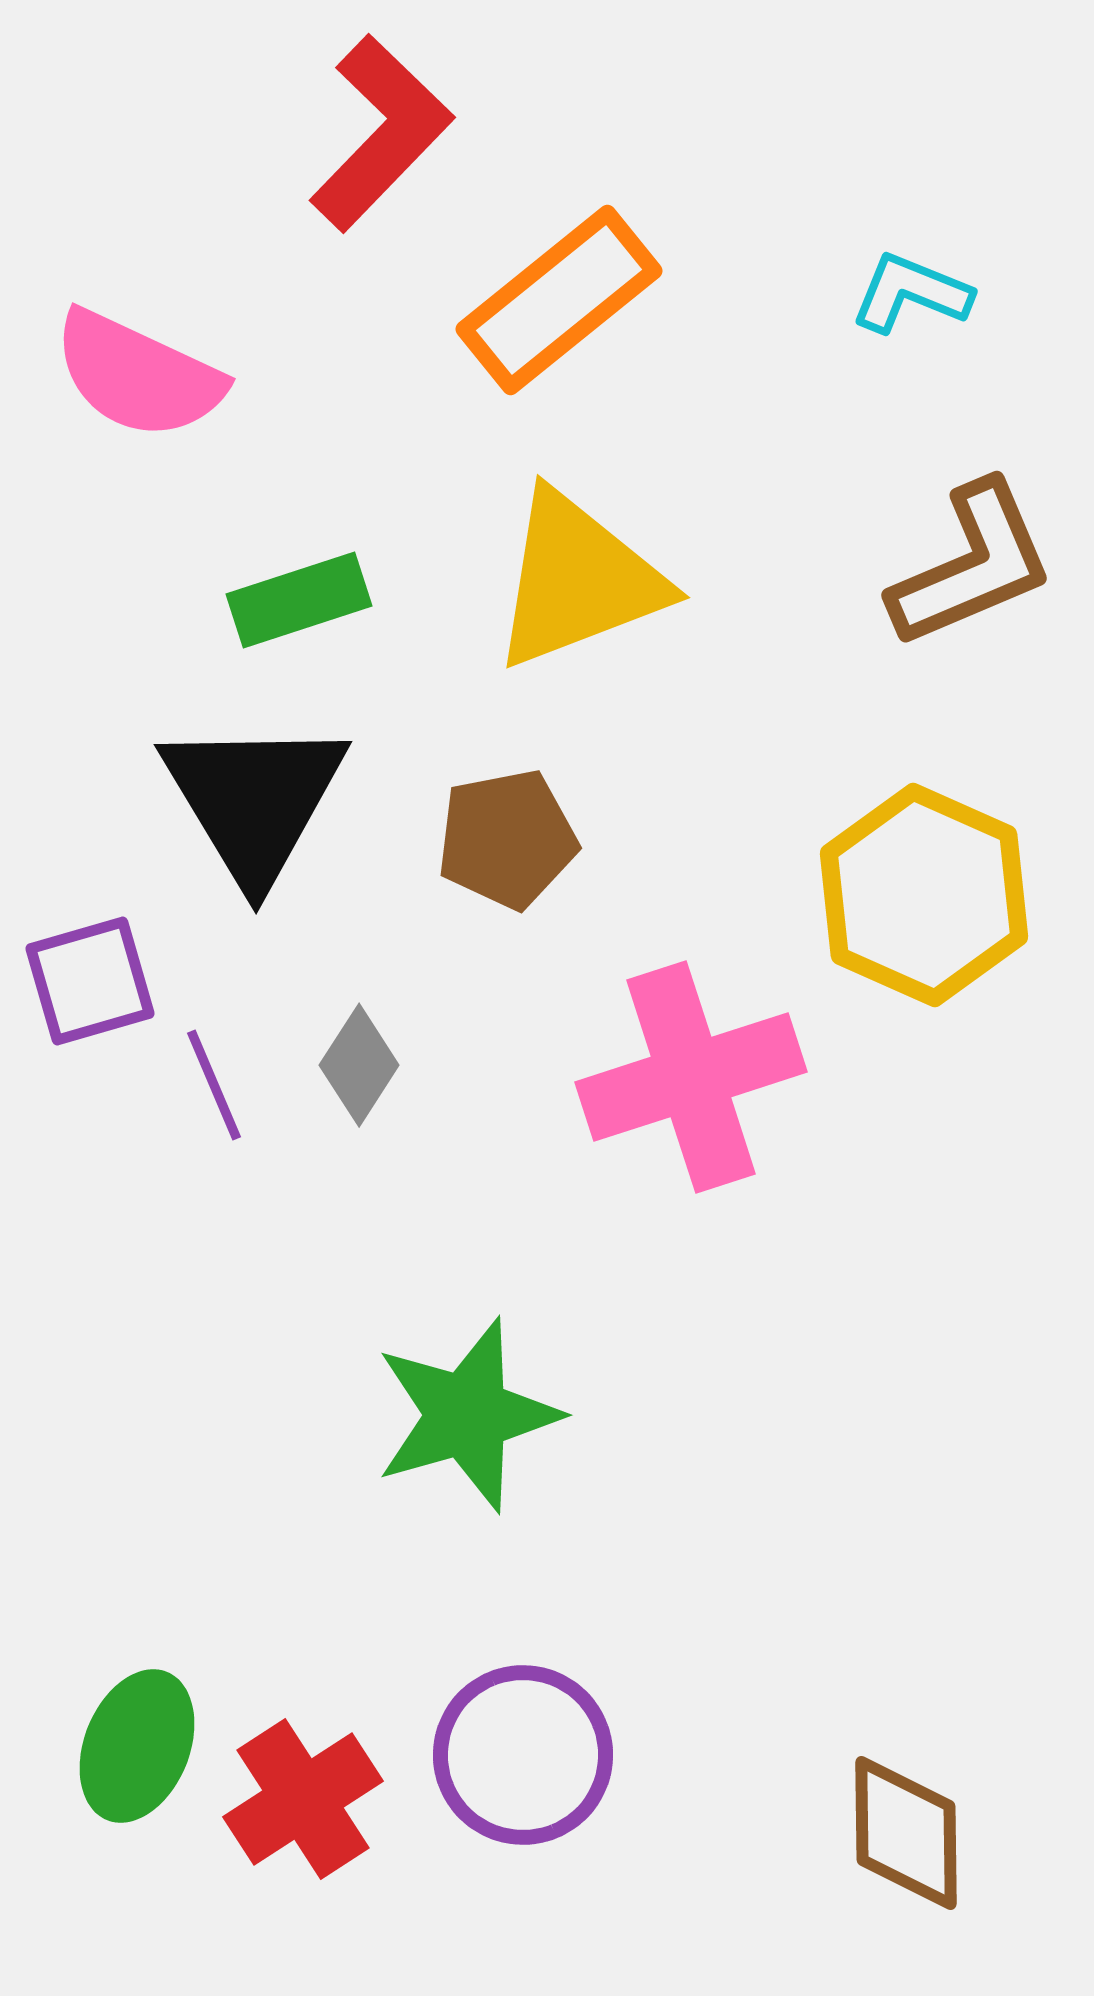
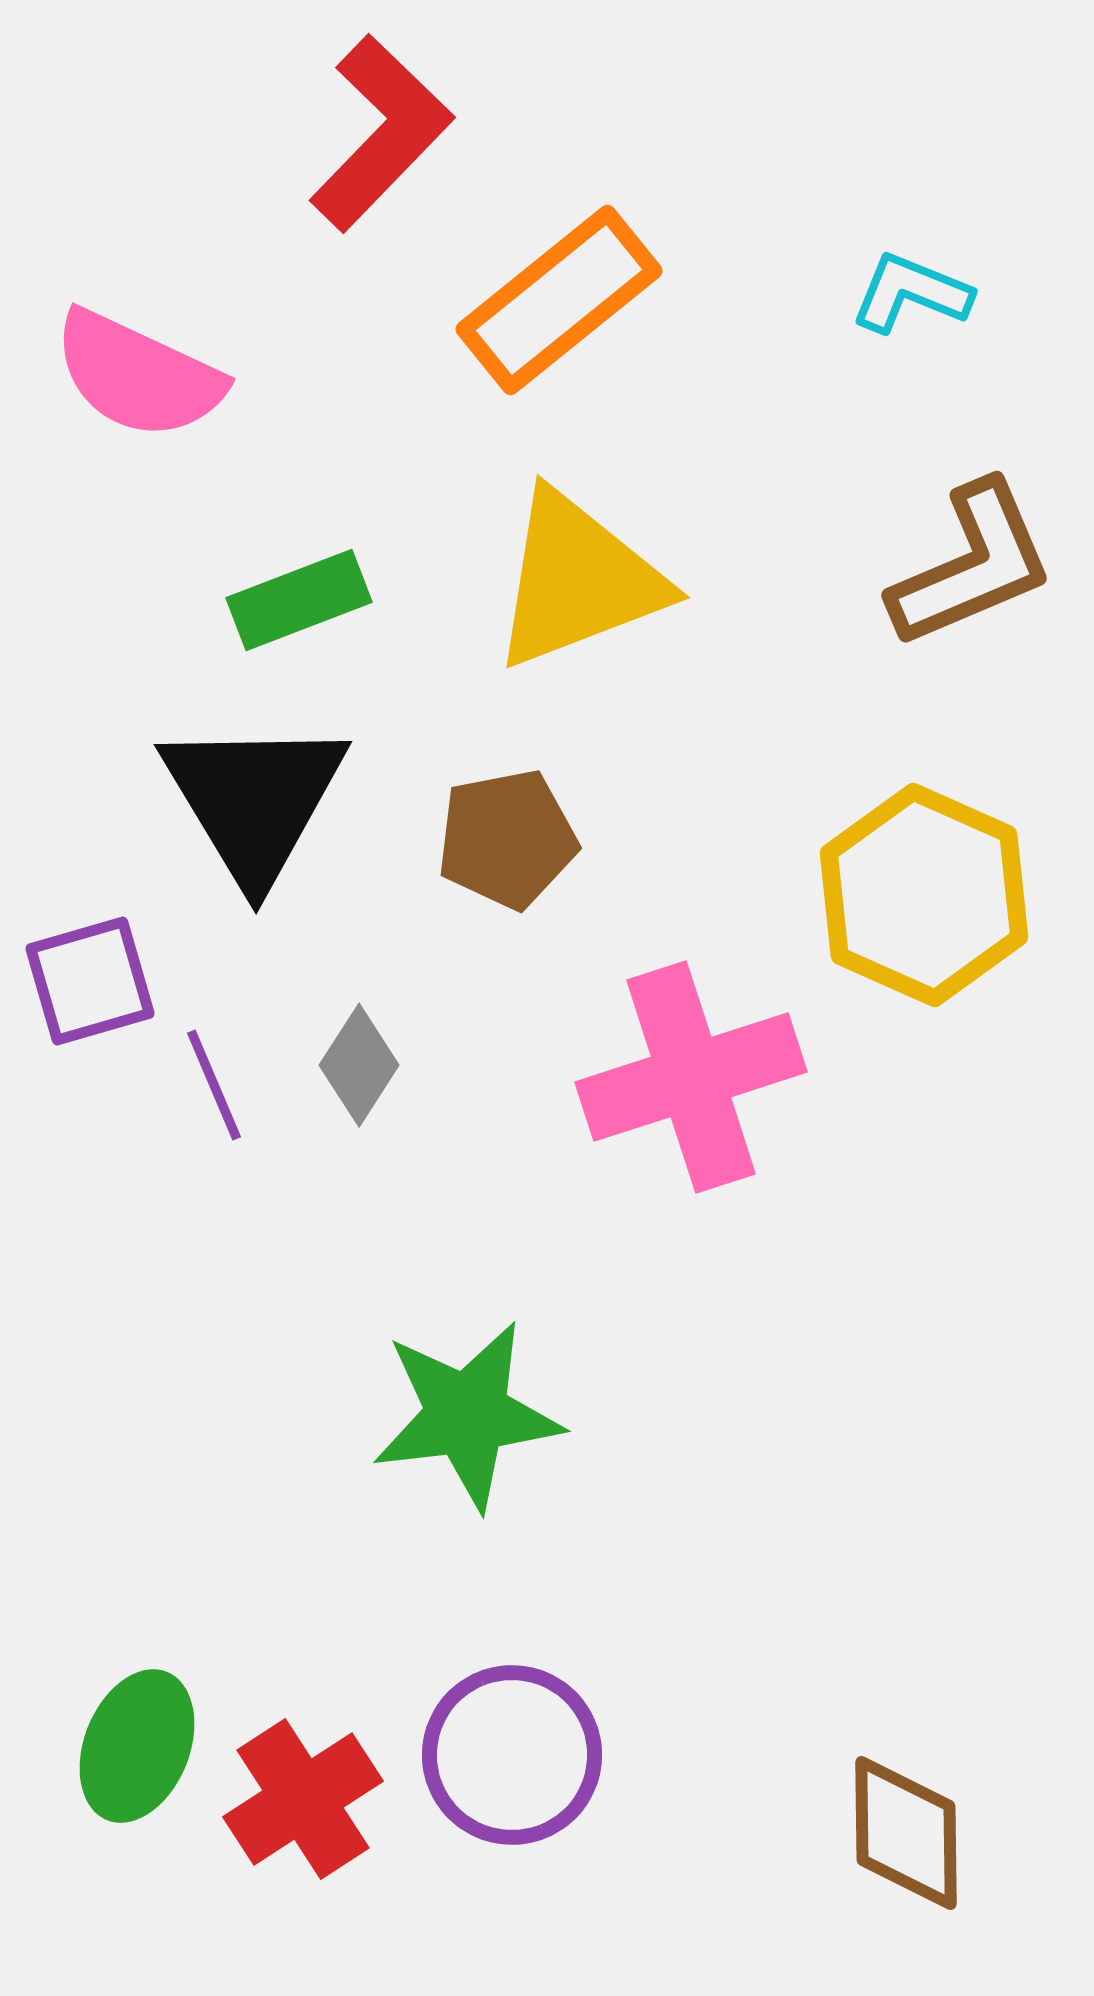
green rectangle: rotated 3 degrees counterclockwise
green star: rotated 9 degrees clockwise
purple circle: moved 11 px left
